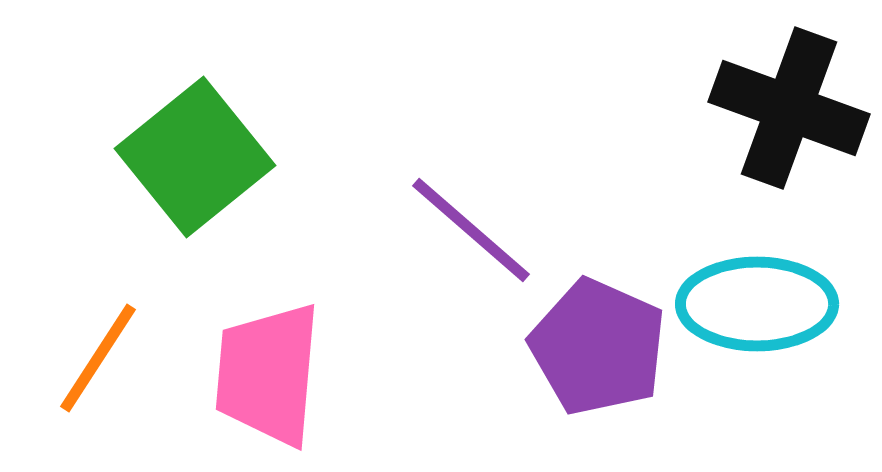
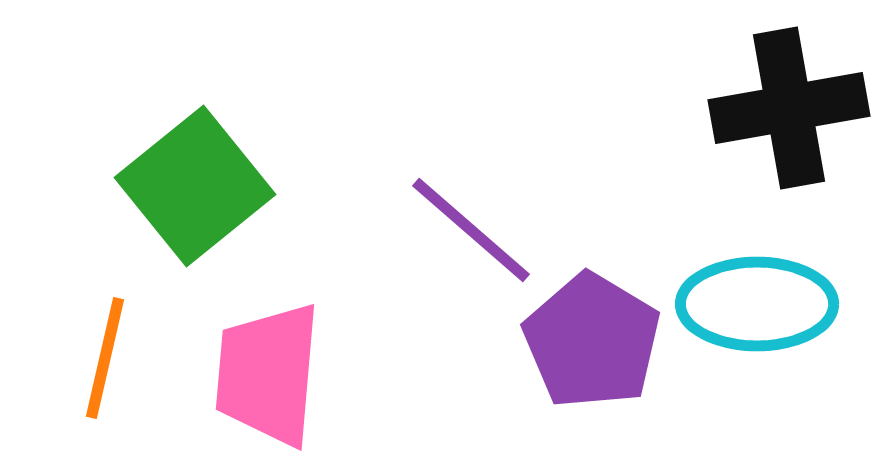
black cross: rotated 30 degrees counterclockwise
green square: moved 29 px down
purple pentagon: moved 6 px left, 6 px up; rotated 7 degrees clockwise
orange line: moved 7 px right; rotated 20 degrees counterclockwise
